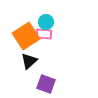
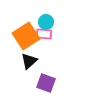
purple square: moved 1 px up
